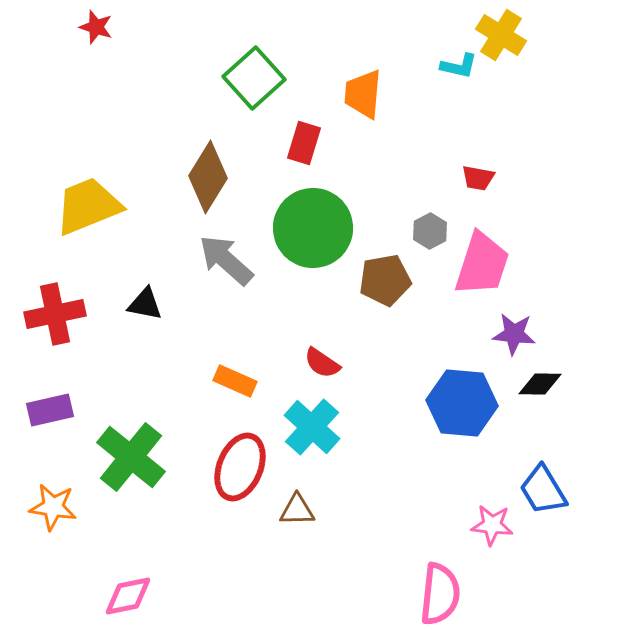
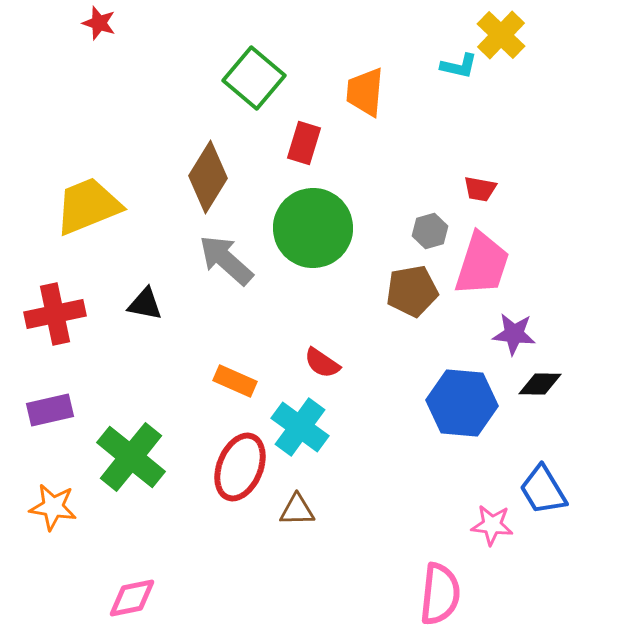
red star: moved 3 px right, 4 px up
yellow cross: rotated 12 degrees clockwise
green square: rotated 8 degrees counterclockwise
orange trapezoid: moved 2 px right, 2 px up
red trapezoid: moved 2 px right, 11 px down
gray hexagon: rotated 12 degrees clockwise
brown pentagon: moved 27 px right, 11 px down
cyan cross: moved 12 px left; rotated 6 degrees counterclockwise
pink diamond: moved 4 px right, 2 px down
